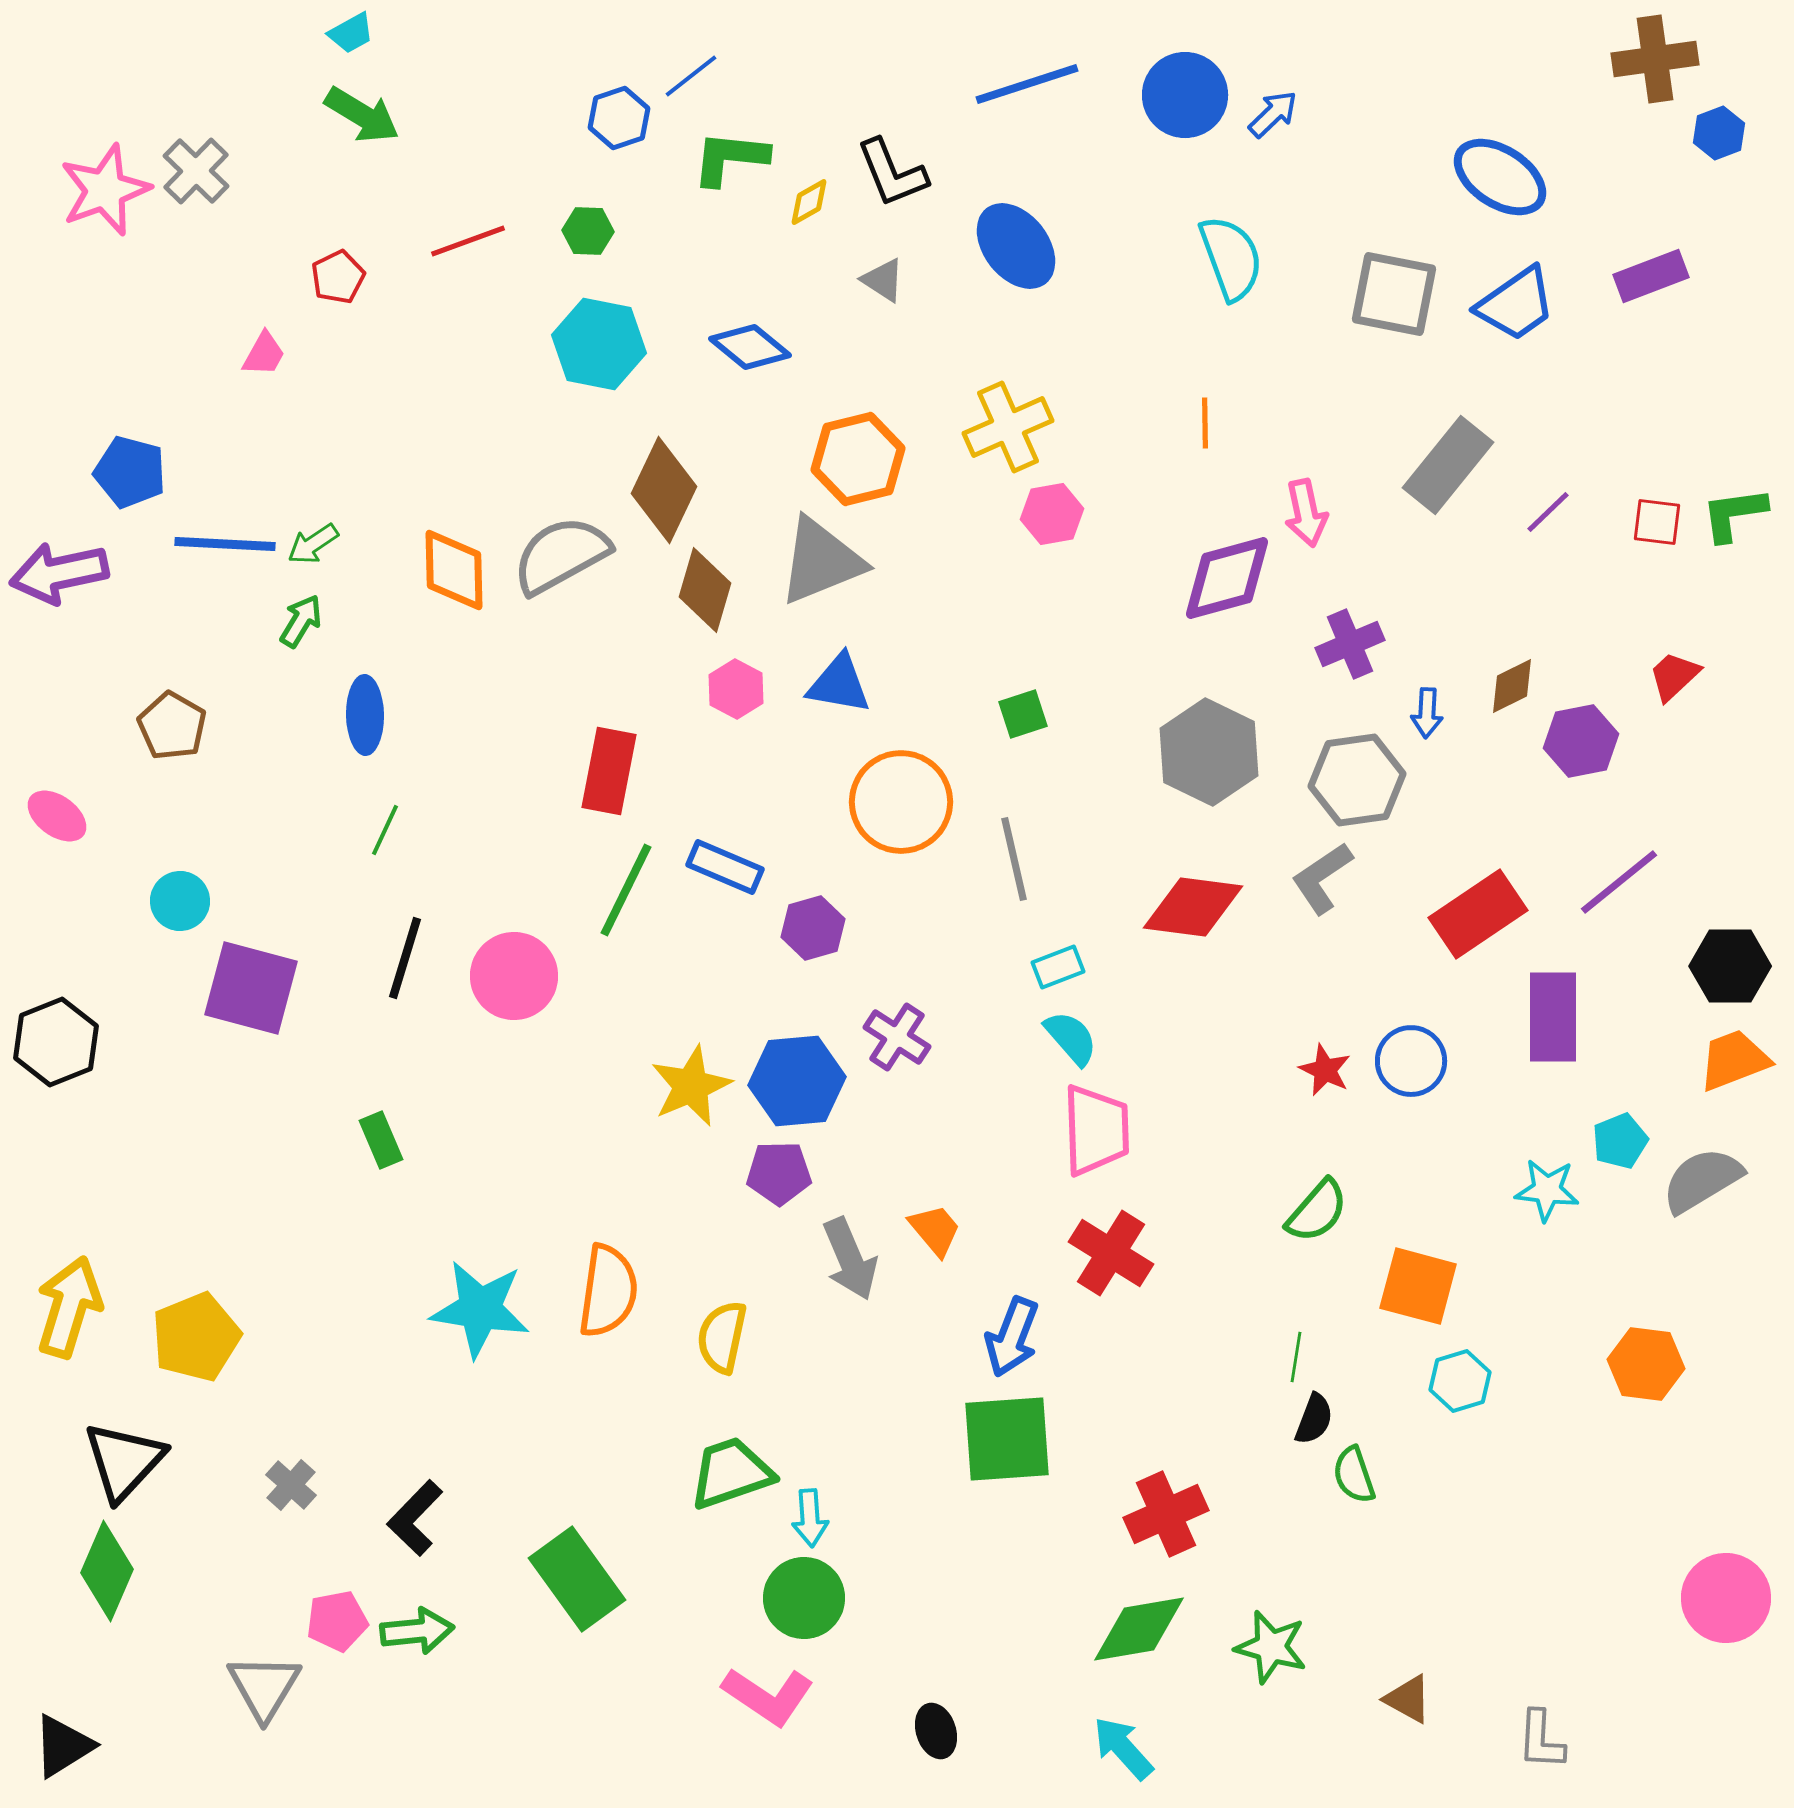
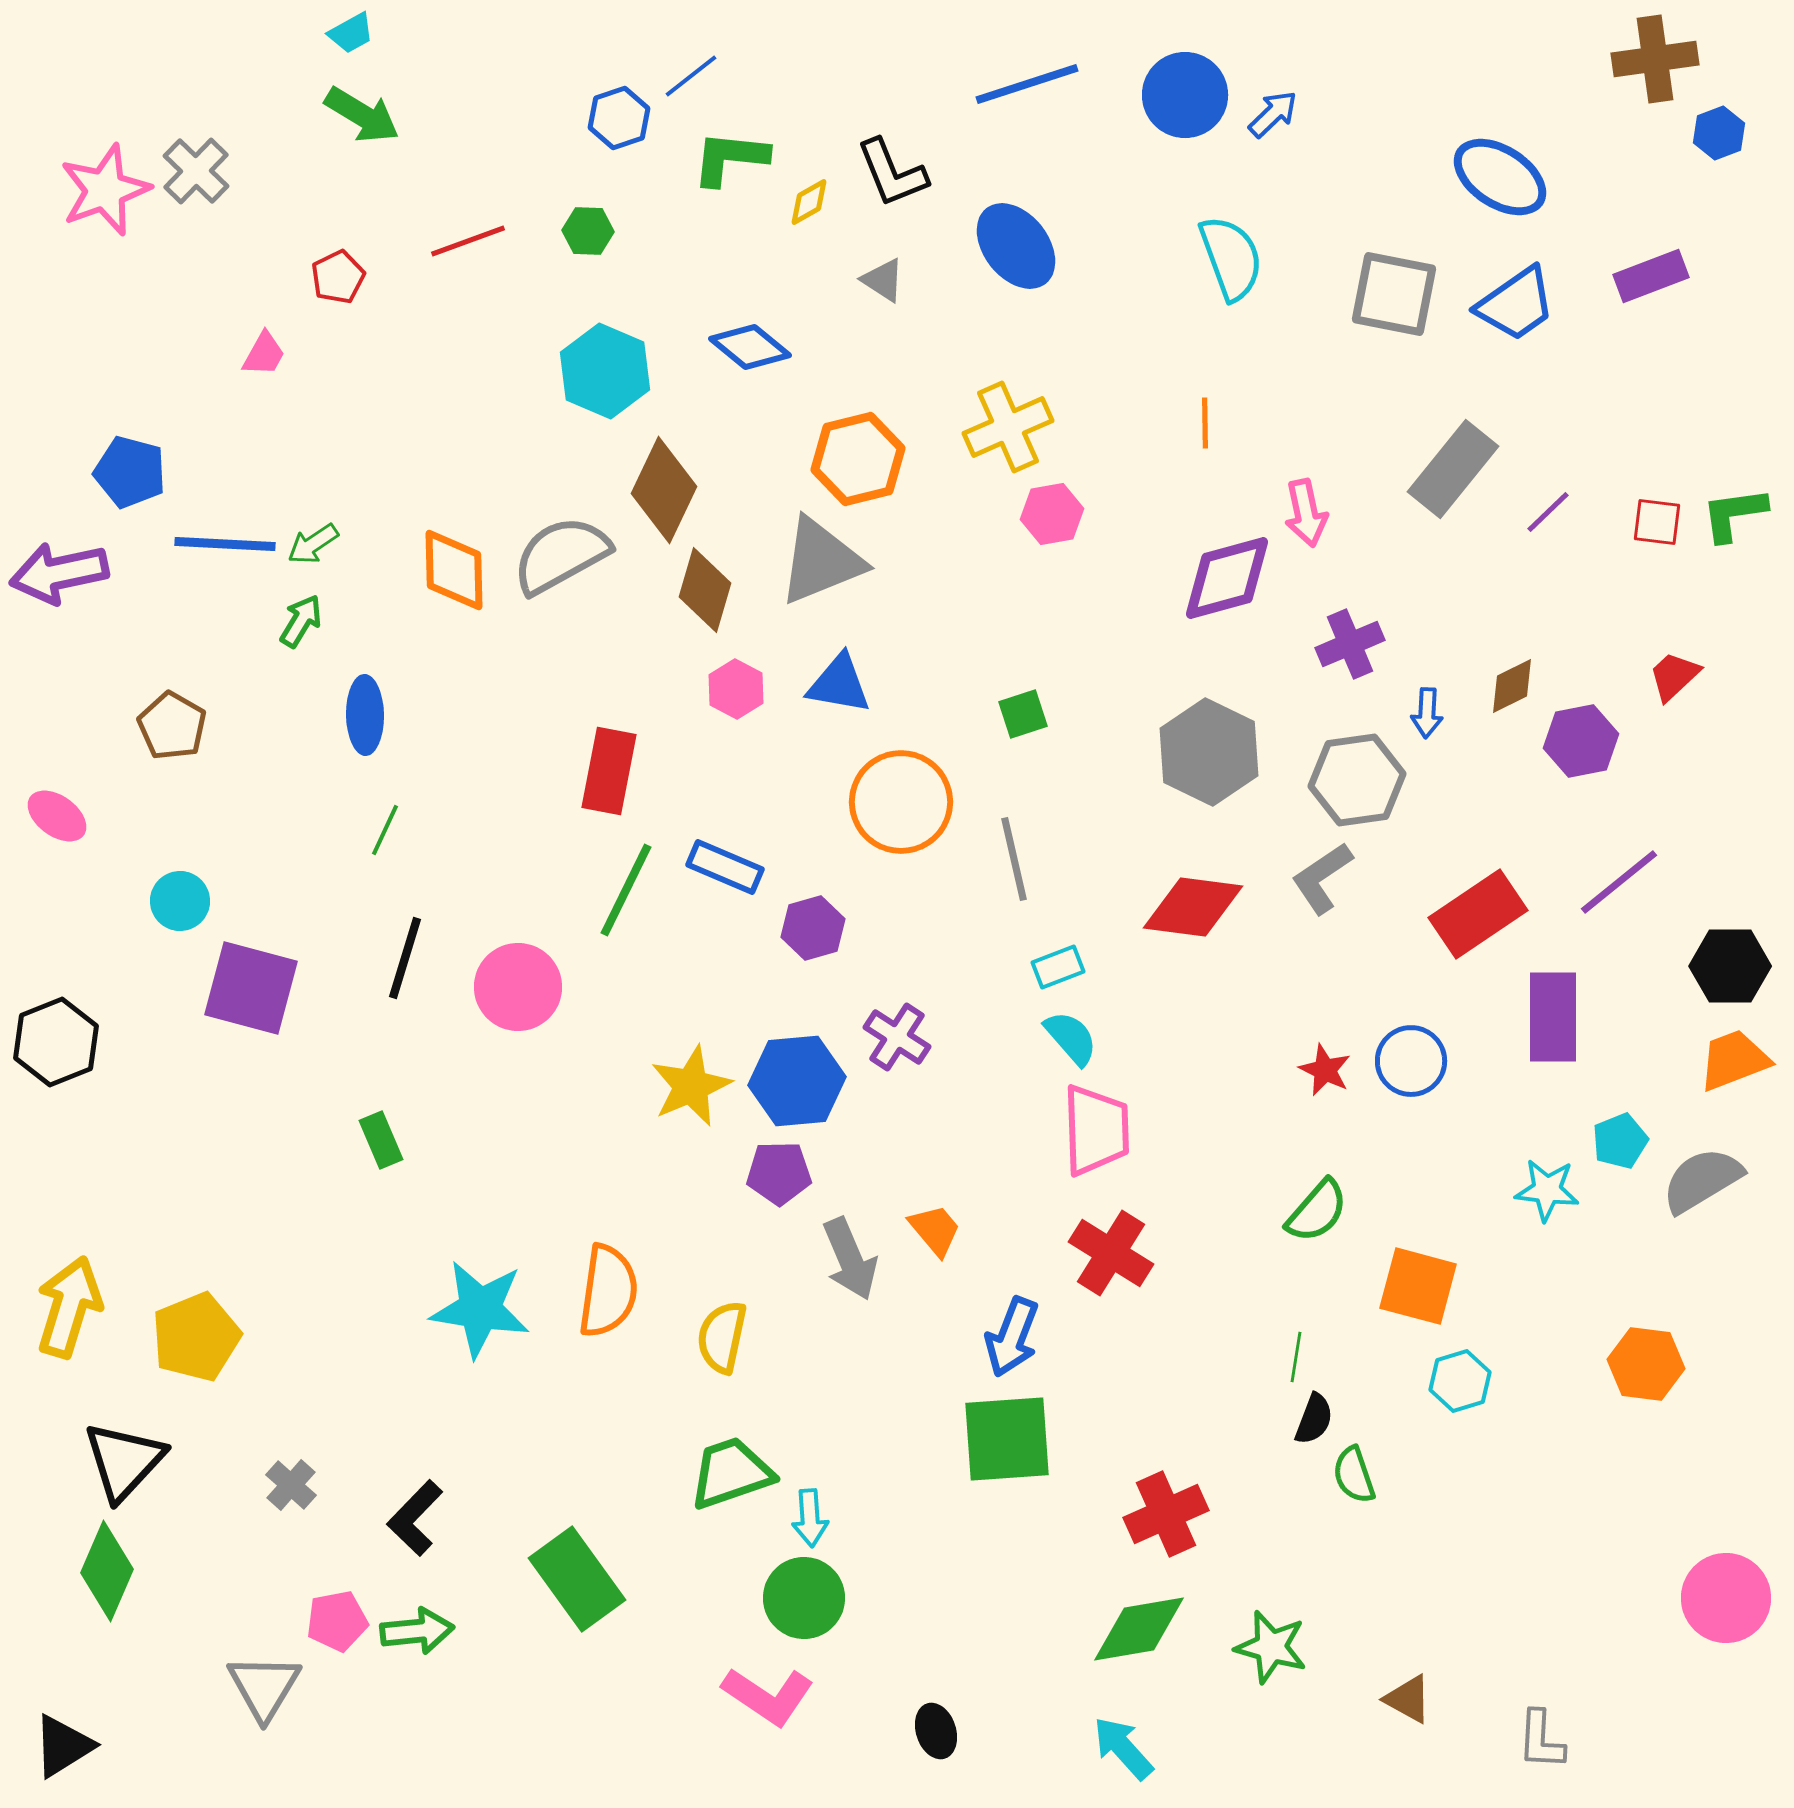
cyan hexagon at (599, 344): moved 6 px right, 27 px down; rotated 12 degrees clockwise
gray rectangle at (1448, 465): moved 5 px right, 4 px down
pink circle at (514, 976): moved 4 px right, 11 px down
